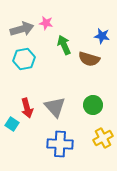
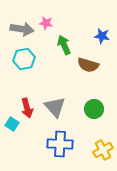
gray arrow: rotated 25 degrees clockwise
brown semicircle: moved 1 px left, 6 px down
green circle: moved 1 px right, 4 px down
yellow cross: moved 12 px down
